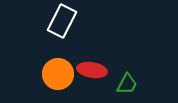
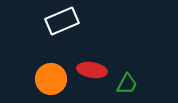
white rectangle: rotated 40 degrees clockwise
orange circle: moved 7 px left, 5 px down
